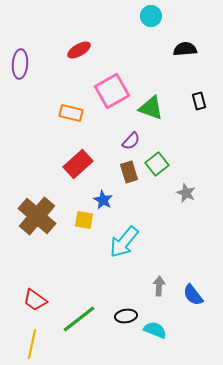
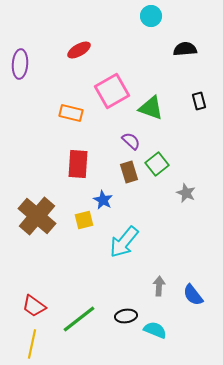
purple semicircle: rotated 90 degrees counterclockwise
red rectangle: rotated 44 degrees counterclockwise
yellow square: rotated 24 degrees counterclockwise
red trapezoid: moved 1 px left, 6 px down
